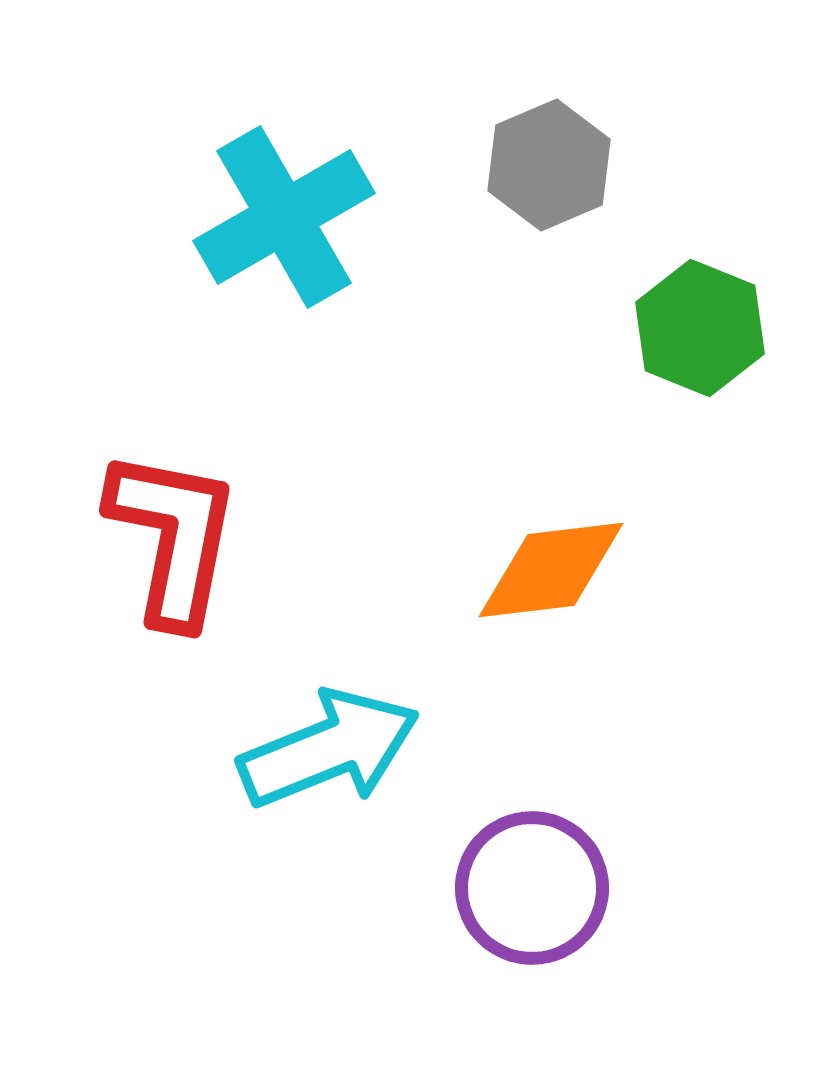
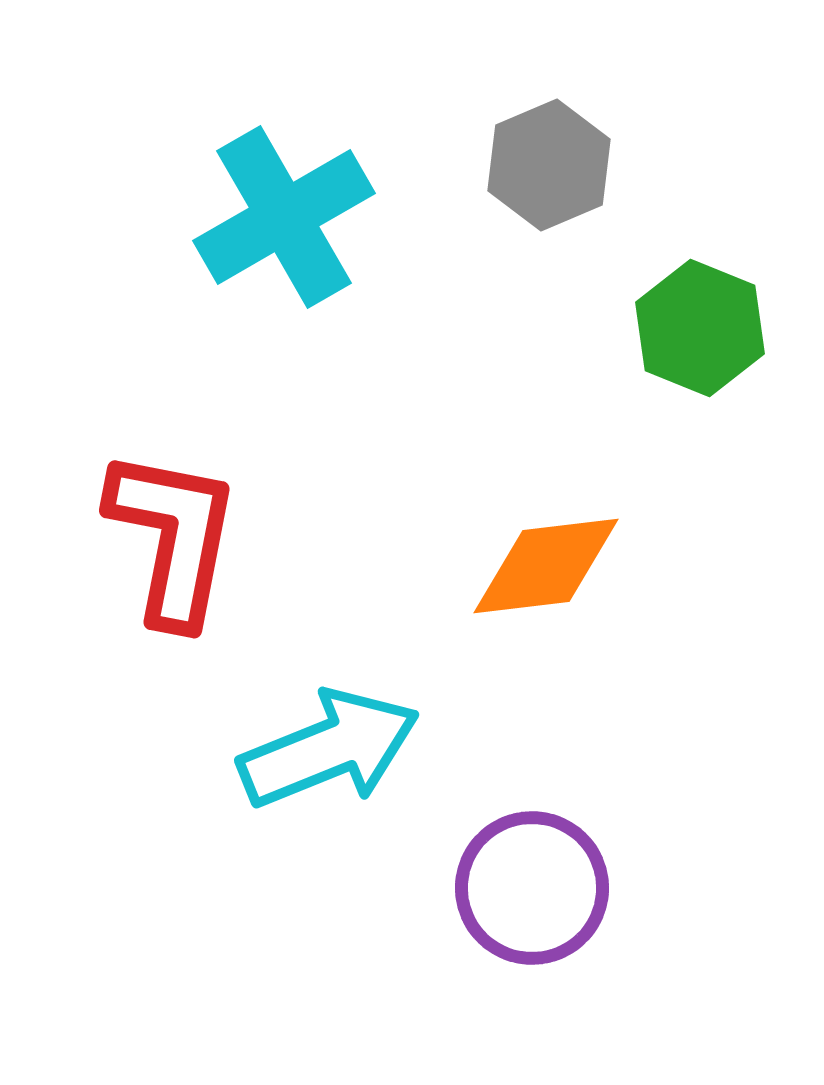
orange diamond: moved 5 px left, 4 px up
